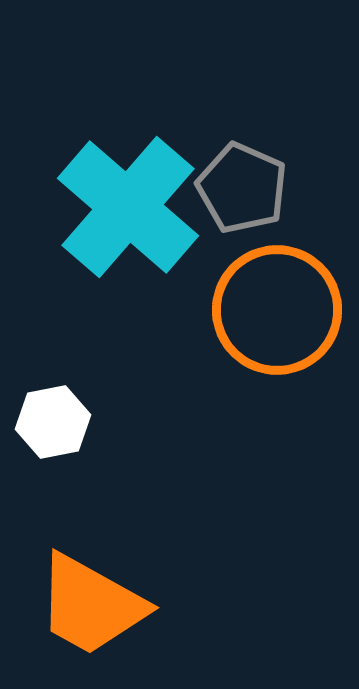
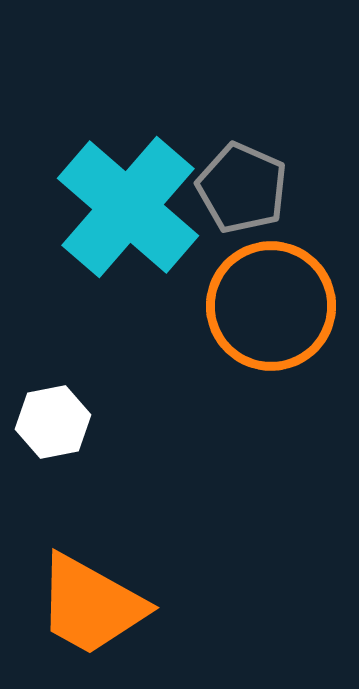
orange circle: moved 6 px left, 4 px up
